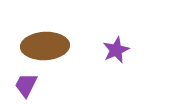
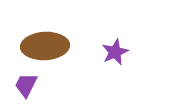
purple star: moved 1 px left, 2 px down
